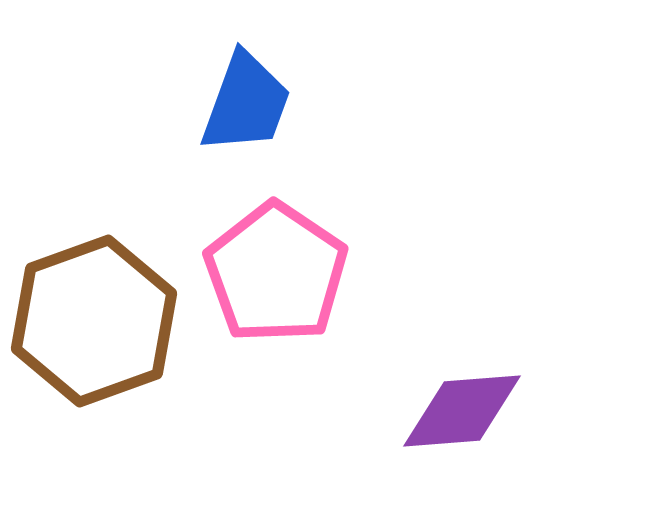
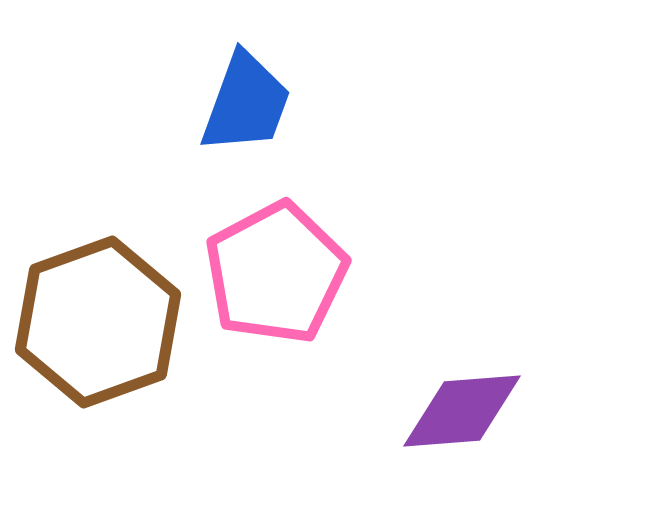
pink pentagon: rotated 10 degrees clockwise
brown hexagon: moved 4 px right, 1 px down
